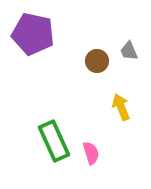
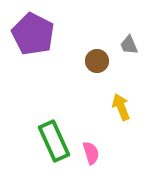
purple pentagon: rotated 15 degrees clockwise
gray trapezoid: moved 6 px up
